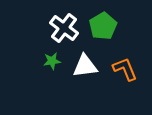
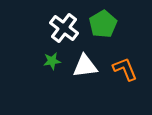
green pentagon: moved 2 px up
